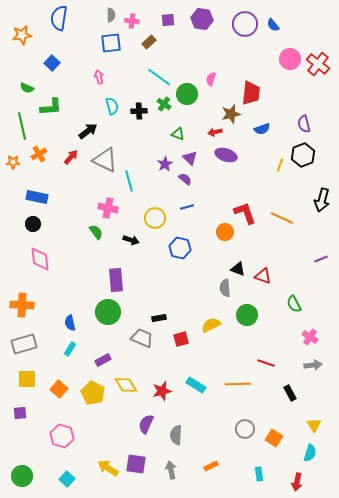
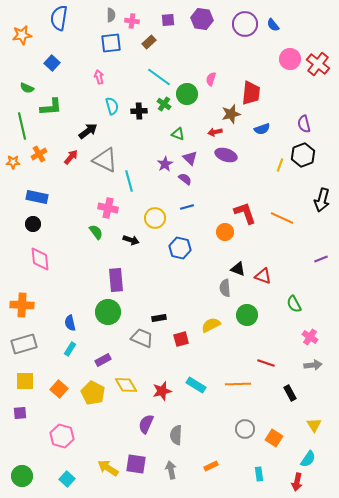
yellow square at (27, 379): moved 2 px left, 2 px down
cyan semicircle at (310, 453): moved 2 px left, 6 px down; rotated 18 degrees clockwise
